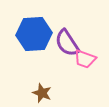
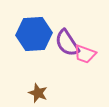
pink trapezoid: moved 5 px up
brown star: moved 4 px left
